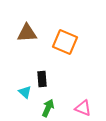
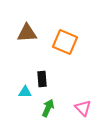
cyan triangle: rotated 40 degrees counterclockwise
pink triangle: rotated 24 degrees clockwise
